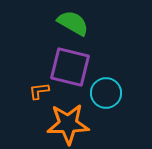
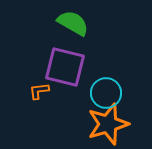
purple square: moved 5 px left
orange star: moved 40 px right; rotated 15 degrees counterclockwise
